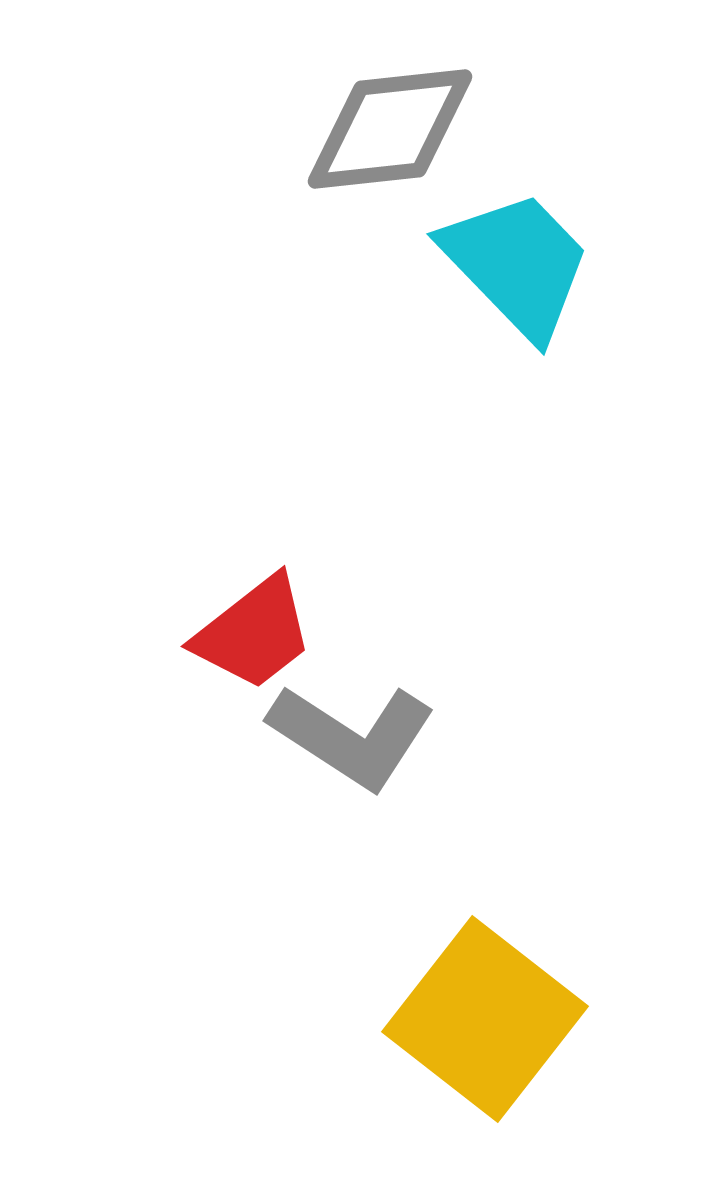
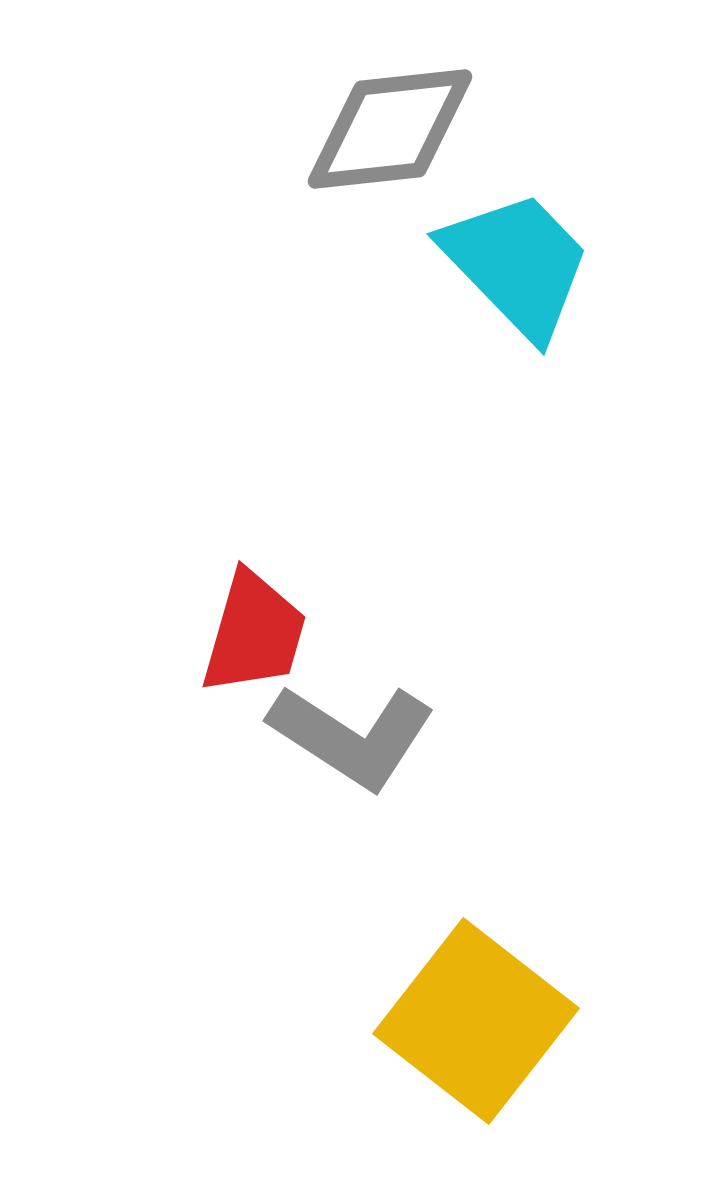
red trapezoid: rotated 36 degrees counterclockwise
yellow square: moved 9 px left, 2 px down
